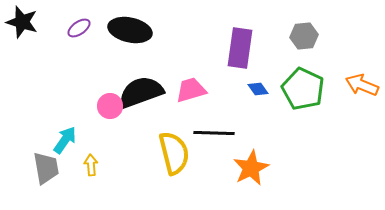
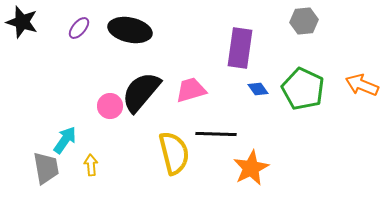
purple ellipse: rotated 15 degrees counterclockwise
gray hexagon: moved 15 px up
black semicircle: rotated 30 degrees counterclockwise
black line: moved 2 px right, 1 px down
